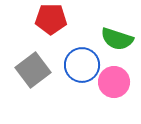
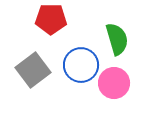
green semicircle: rotated 124 degrees counterclockwise
blue circle: moved 1 px left
pink circle: moved 1 px down
